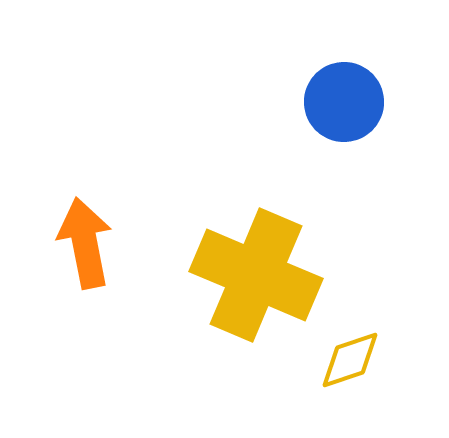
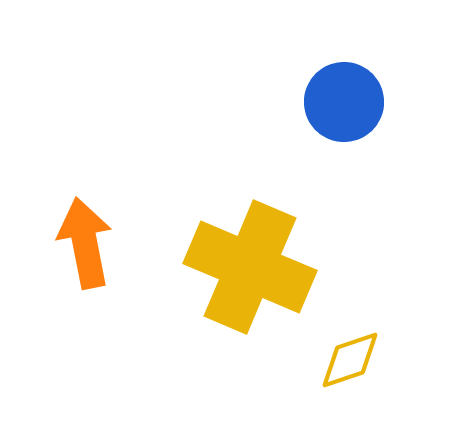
yellow cross: moved 6 px left, 8 px up
